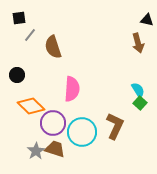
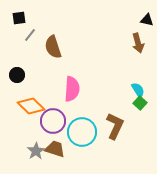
purple circle: moved 2 px up
